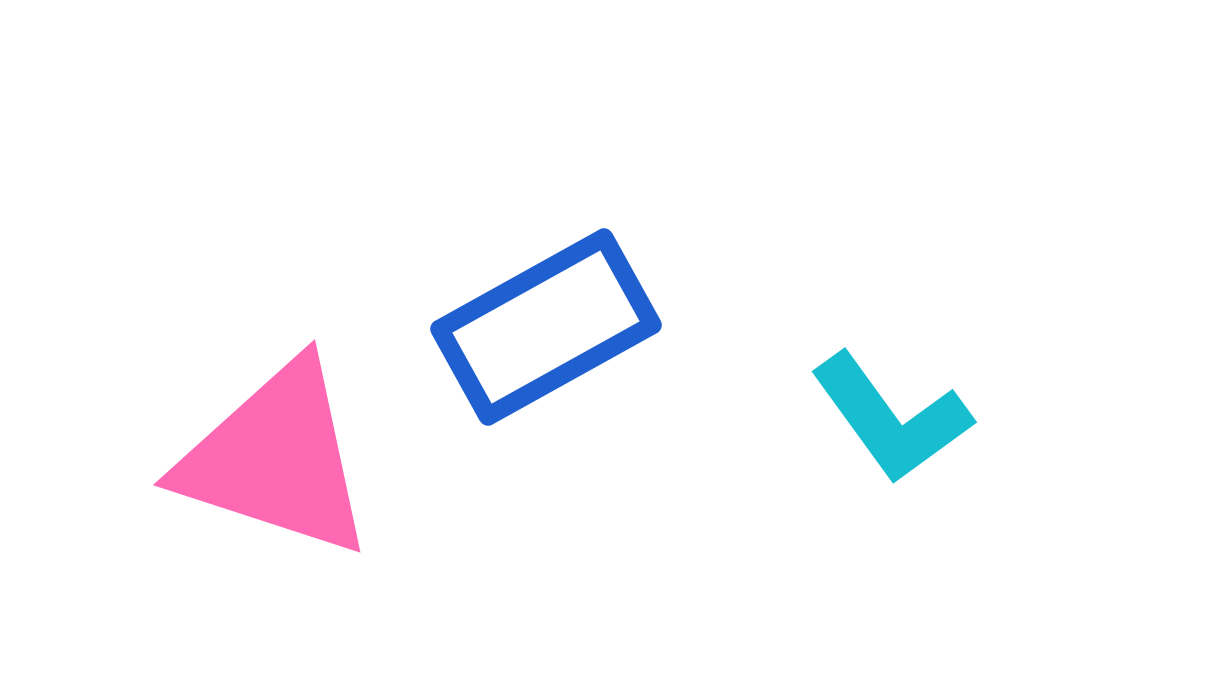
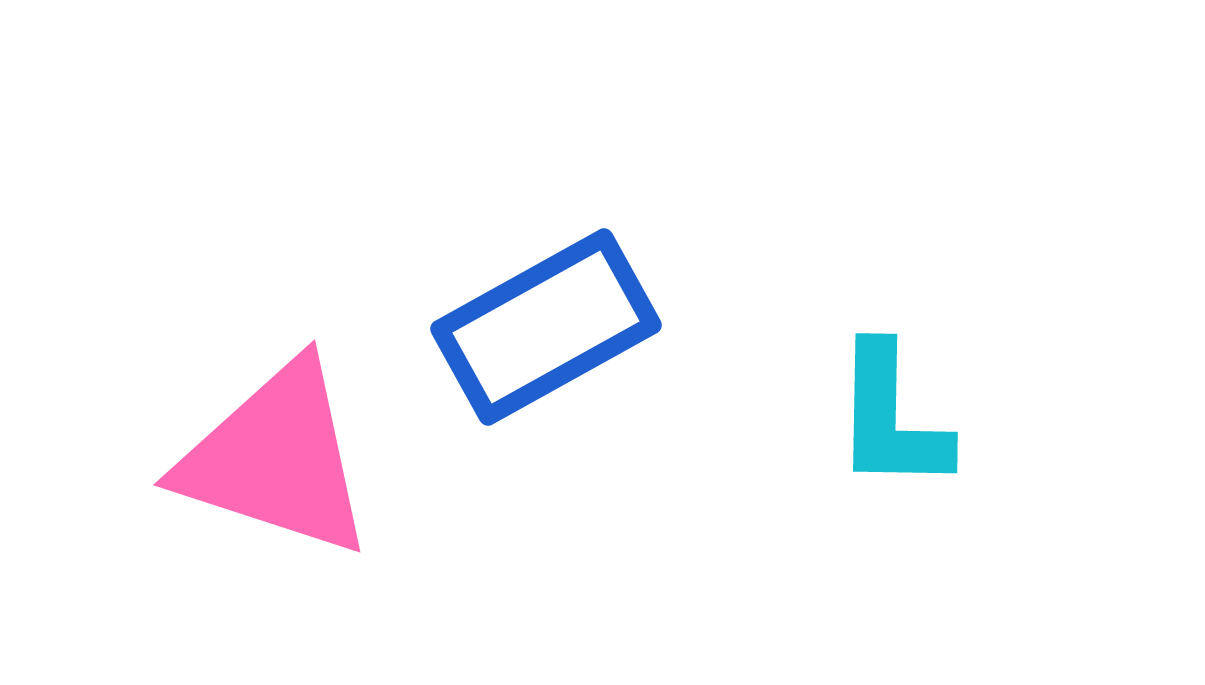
cyan L-shape: rotated 37 degrees clockwise
